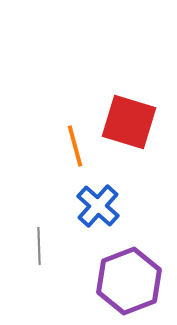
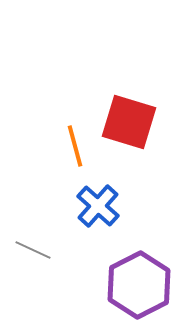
gray line: moved 6 px left, 4 px down; rotated 63 degrees counterclockwise
purple hexagon: moved 10 px right, 4 px down; rotated 6 degrees counterclockwise
